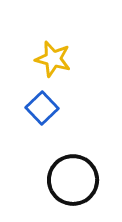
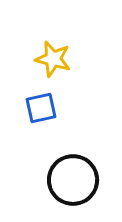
blue square: moved 1 px left; rotated 32 degrees clockwise
